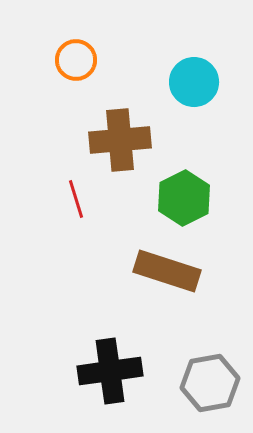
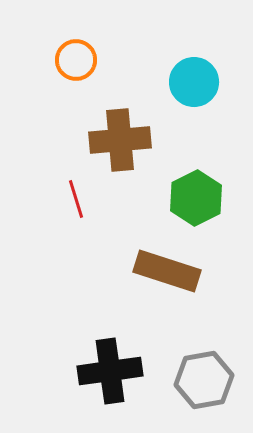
green hexagon: moved 12 px right
gray hexagon: moved 6 px left, 3 px up
